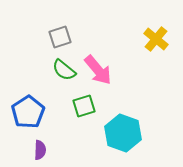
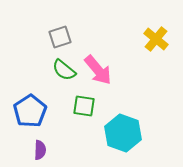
green square: rotated 25 degrees clockwise
blue pentagon: moved 2 px right, 1 px up
